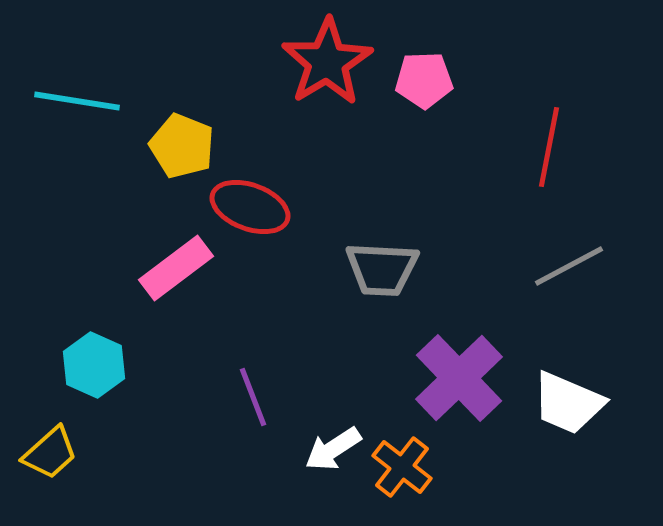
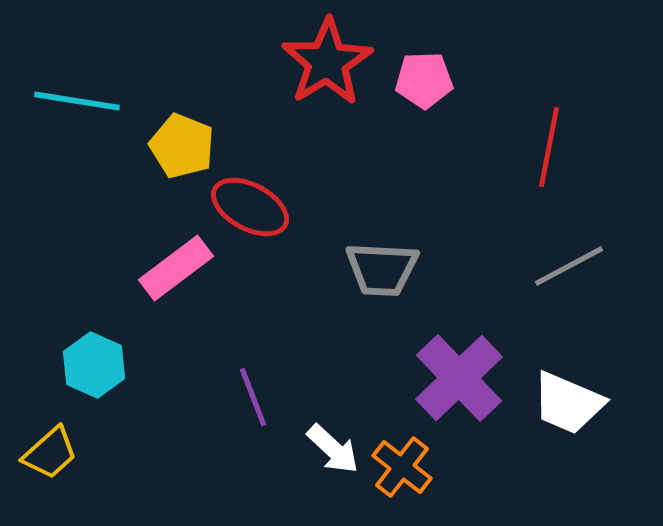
red ellipse: rotated 8 degrees clockwise
white arrow: rotated 104 degrees counterclockwise
